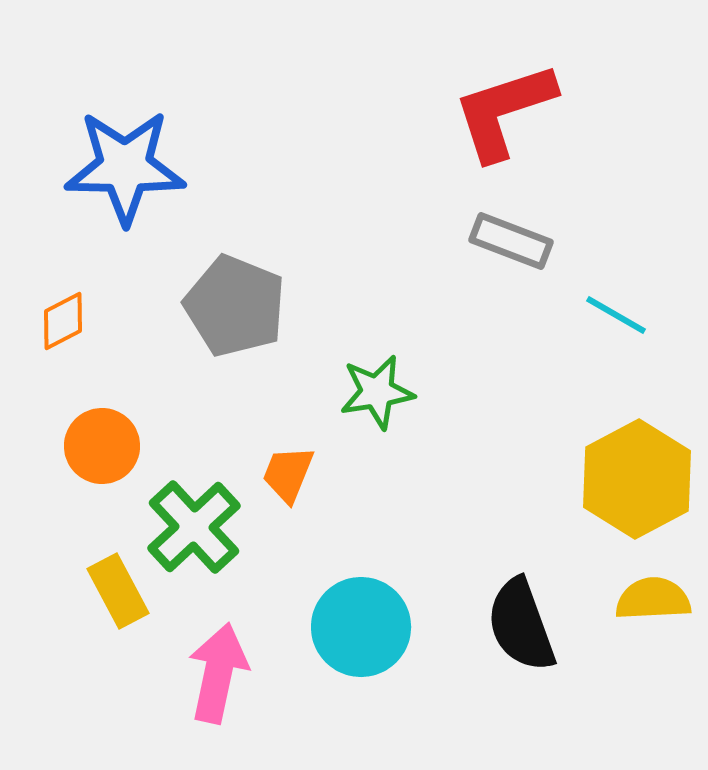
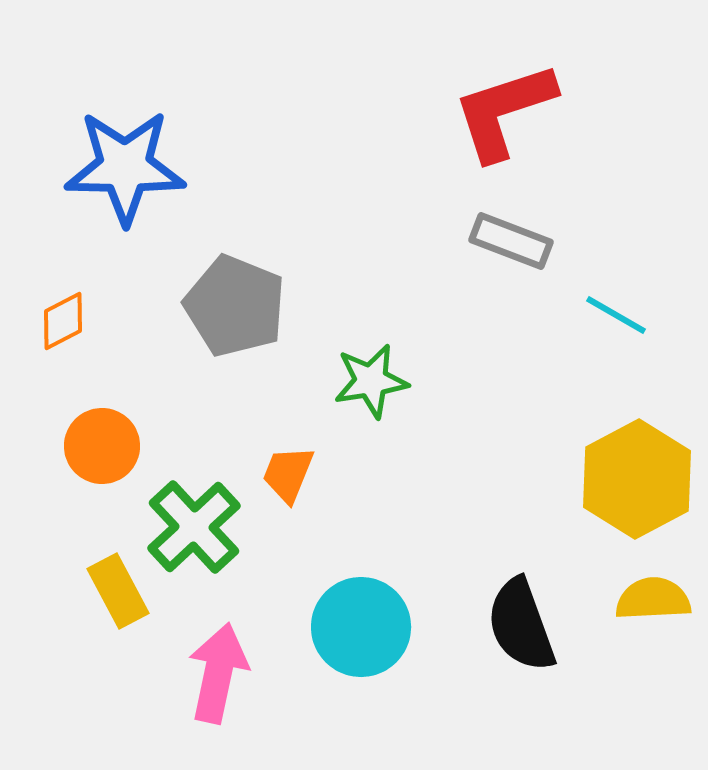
green star: moved 6 px left, 11 px up
